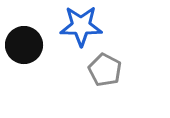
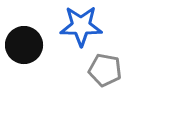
gray pentagon: rotated 16 degrees counterclockwise
